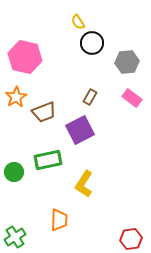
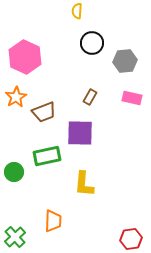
yellow semicircle: moved 1 px left, 11 px up; rotated 35 degrees clockwise
pink hexagon: rotated 12 degrees clockwise
gray hexagon: moved 2 px left, 1 px up
pink rectangle: rotated 24 degrees counterclockwise
purple square: moved 3 px down; rotated 28 degrees clockwise
green rectangle: moved 1 px left, 4 px up
yellow L-shape: rotated 28 degrees counterclockwise
orange trapezoid: moved 6 px left, 1 px down
green cross: rotated 10 degrees counterclockwise
